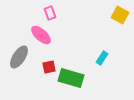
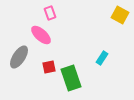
green rectangle: rotated 55 degrees clockwise
